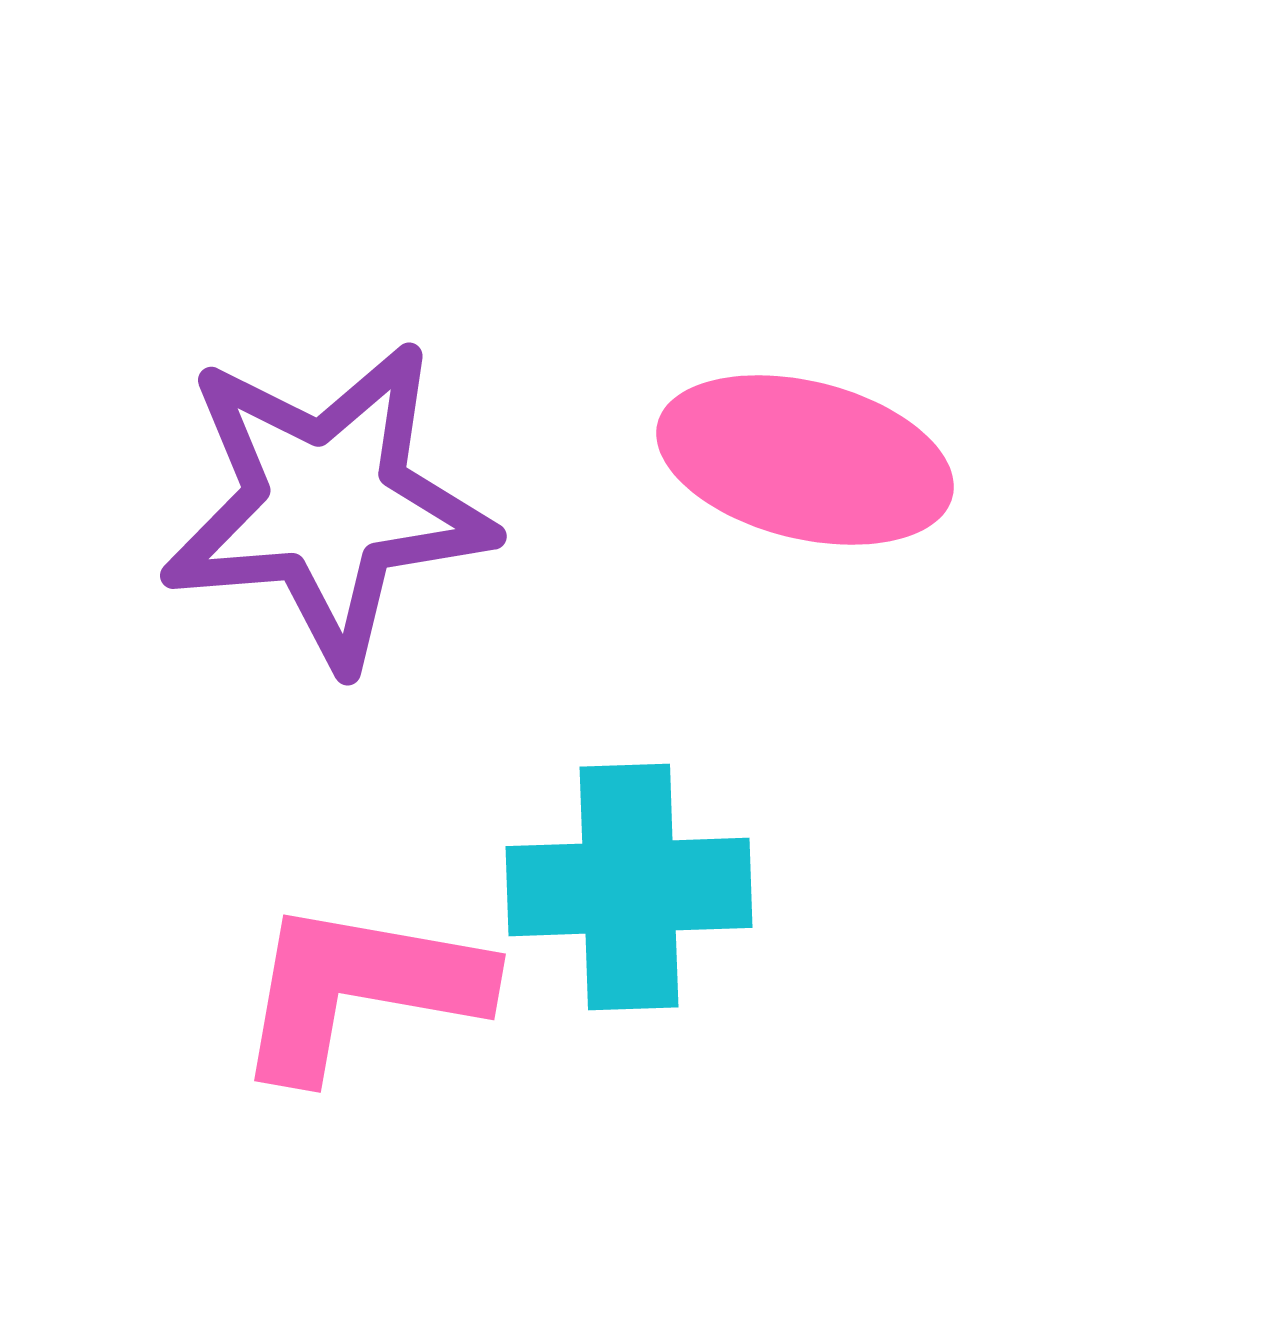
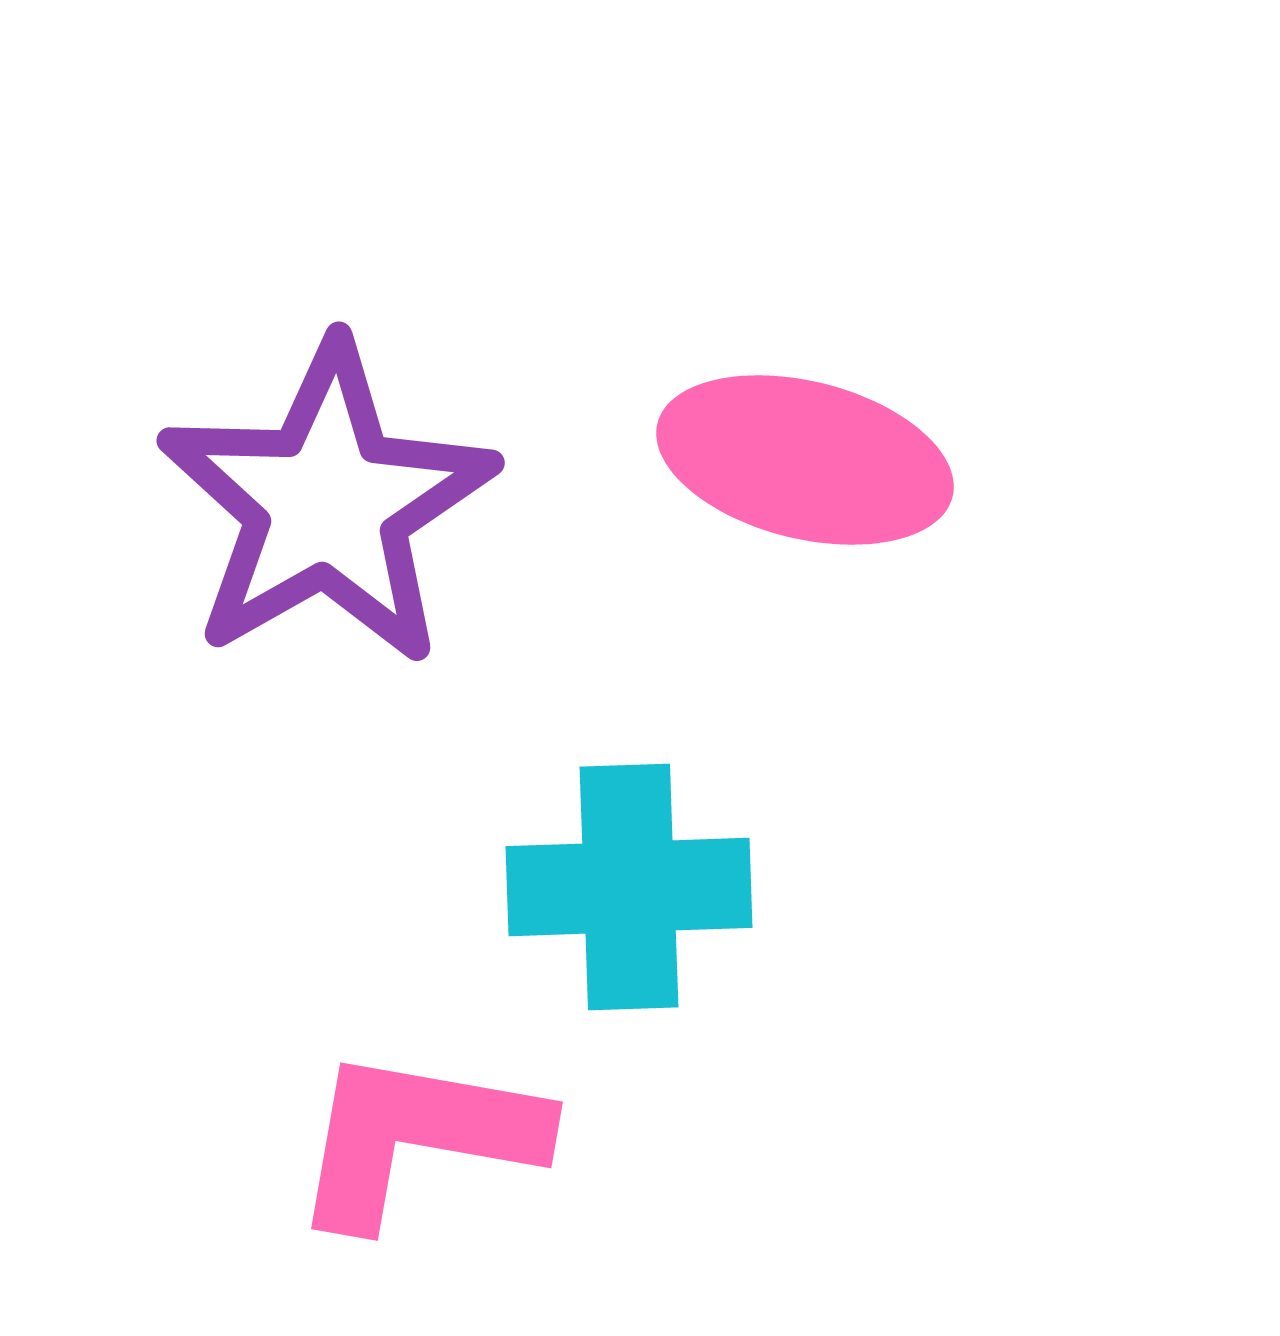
purple star: rotated 25 degrees counterclockwise
pink L-shape: moved 57 px right, 148 px down
